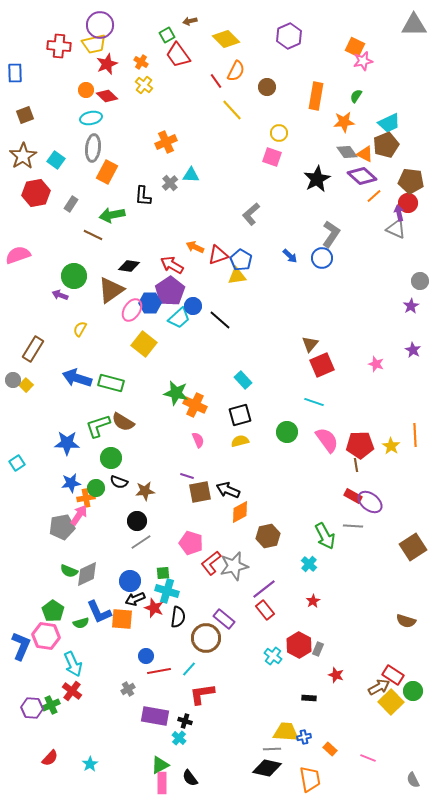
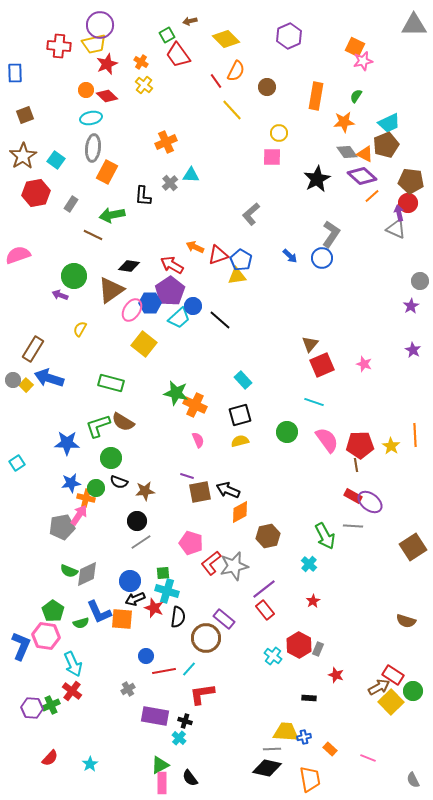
pink square at (272, 157): rotated 18 degrees counterclockwise
orange line at (374, 196): moved 2 px left
pink star at (376, 364): moved 12 px left
blue arrow at (77, 378): moved 28 px left
orange cross at (86, 498): rotated 24 degrees clockwise
red line at (159, 671): moved 5 px right
